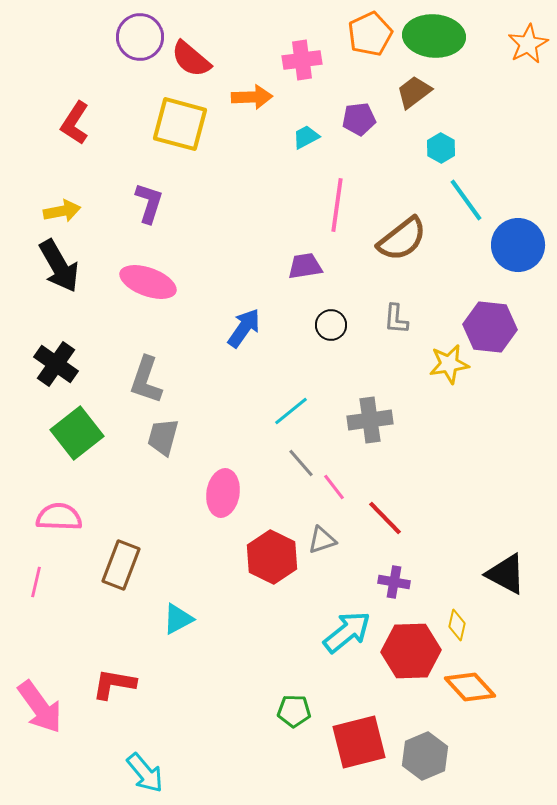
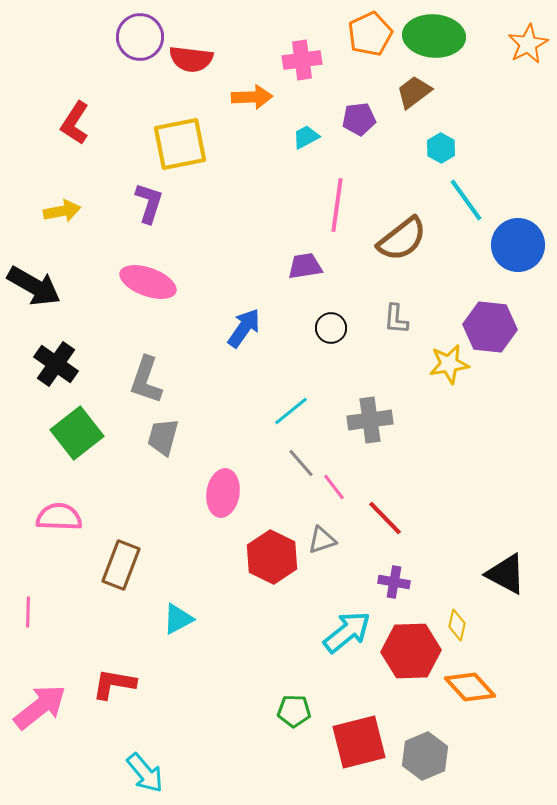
red semicircle at (191, 59): rotated 33 degrees counterclockwise
yellow square at (180, 124): moved 20 px down; rotated 26 degrees counterclockwise
black arrow at (59, 266): moved 25 px left, 20 px down; rotated 30 degrees counterclockwise
black circle at (331, 325): moved 3 px down
pink line at (36, 582): moved 8 px left, 30 px down; rotated 12 degrees counterclockwise
pink arrow at (40, 707): rotated 92 degrees counterclockwise
